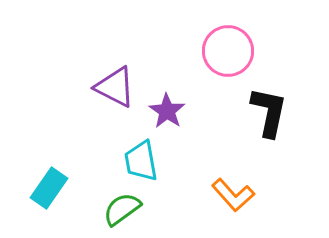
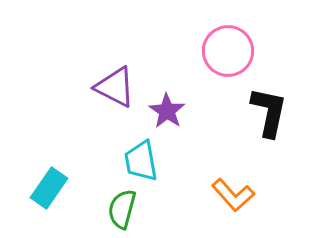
green semicircle: rotated 39 degrees counterclockwise
